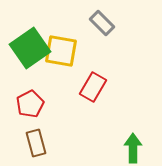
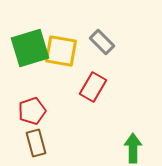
gray rectangle: moved 19 px down
green square: rotated 18 degrees clockwise
red pentagon: moved 2 px right, 7 px down; rotated 8 degrees clockwise
